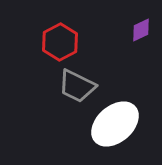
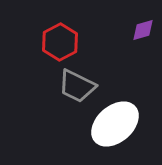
purple diamond: moved 2 px right; rotated 10 degrees clockwise
